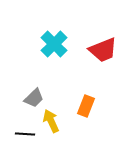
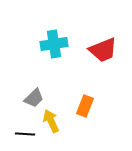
cyan cross: rotated 36 degrees clockwise
orange rectangle: moved 1 px left
